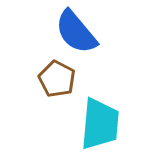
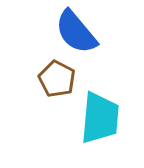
cyan trapezoid: moved 6 px up
